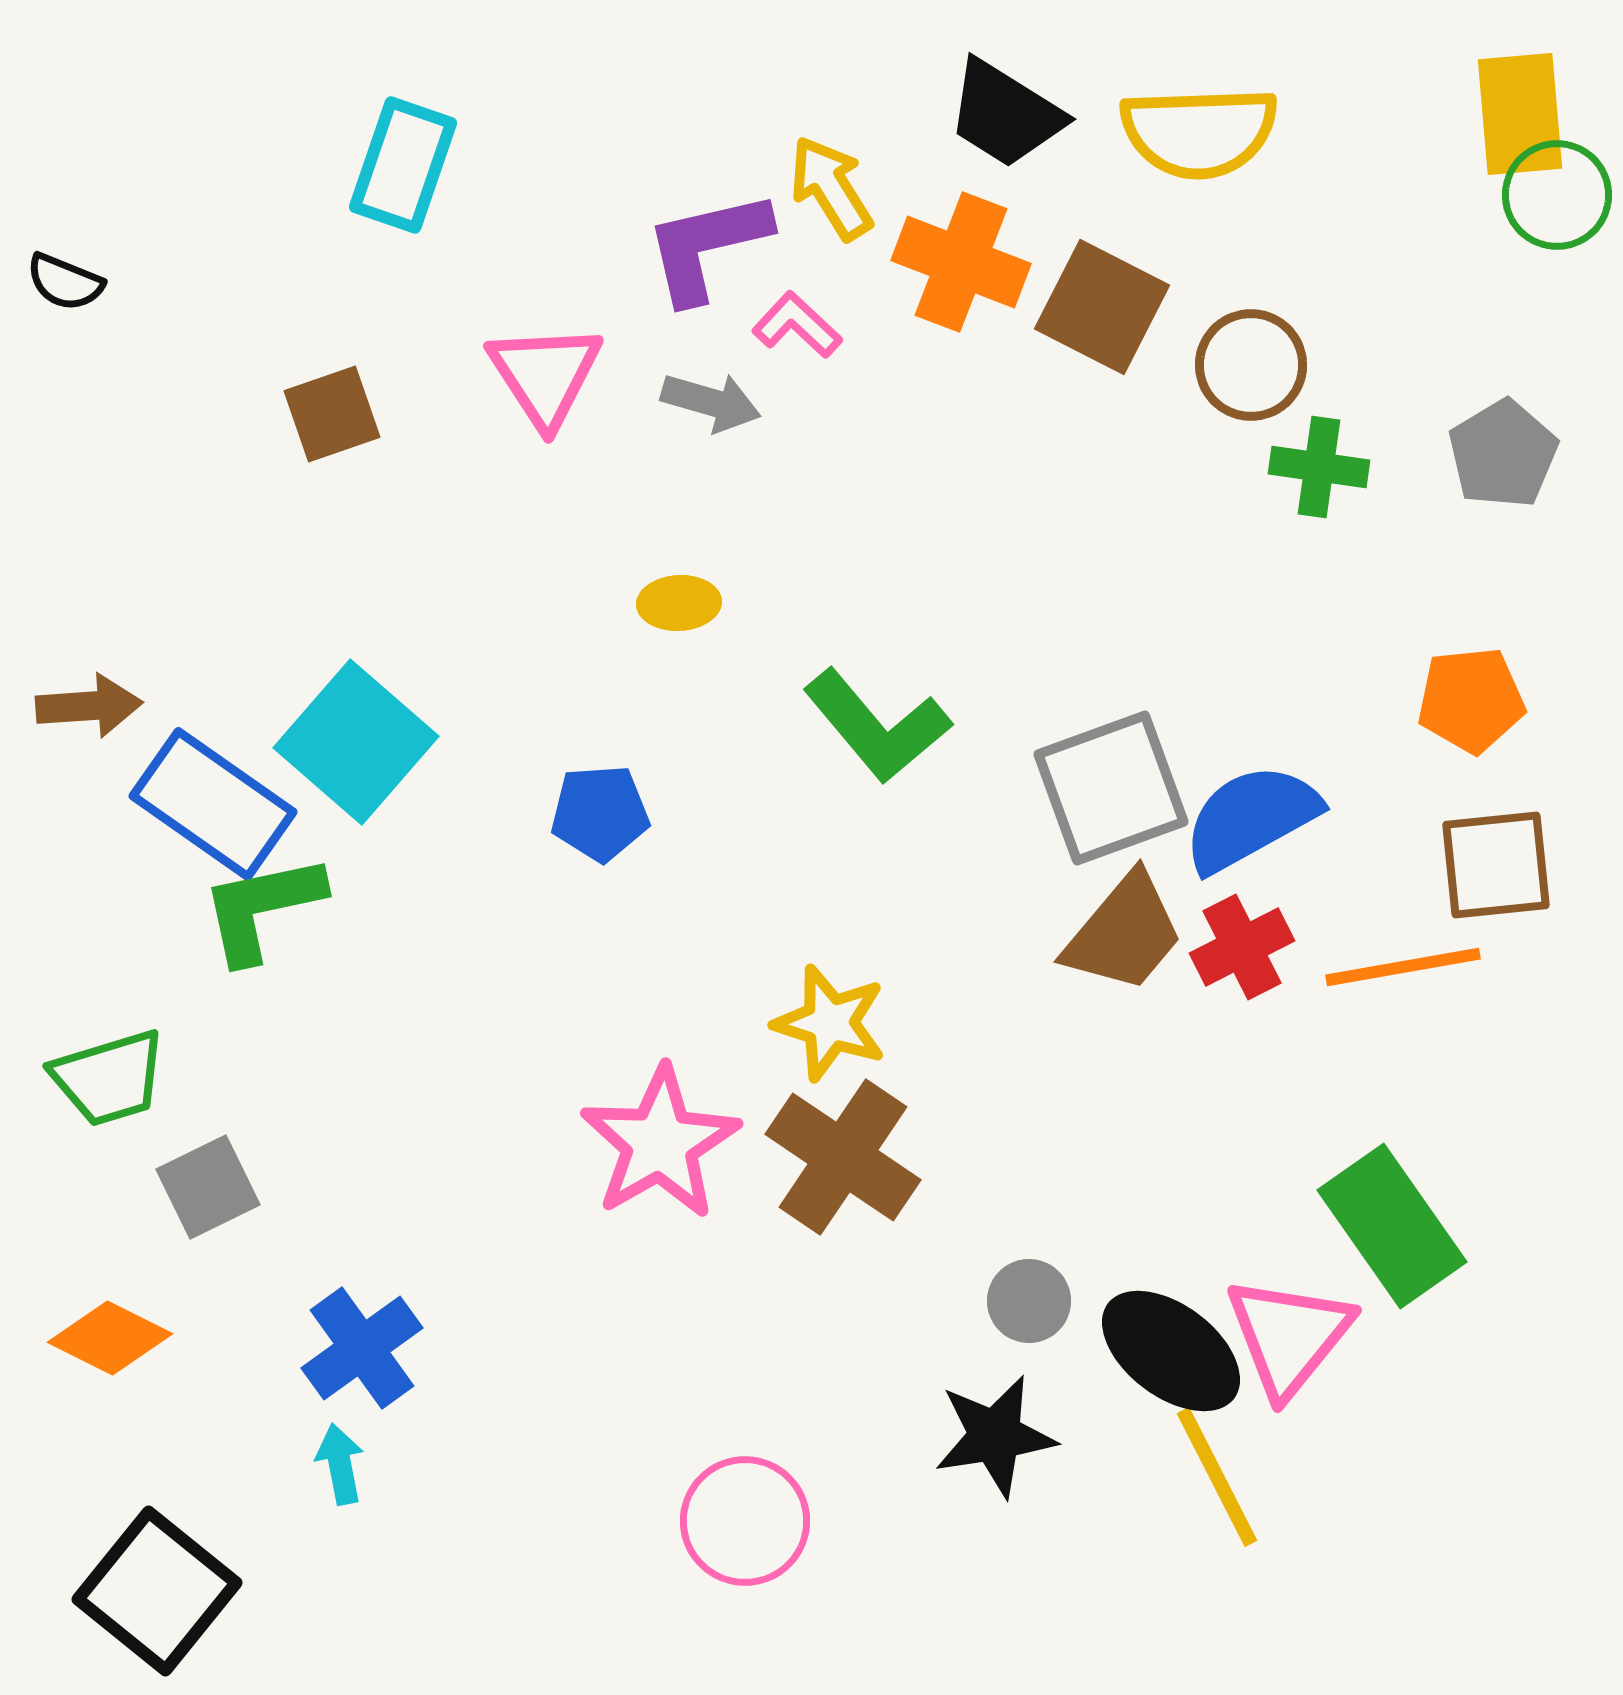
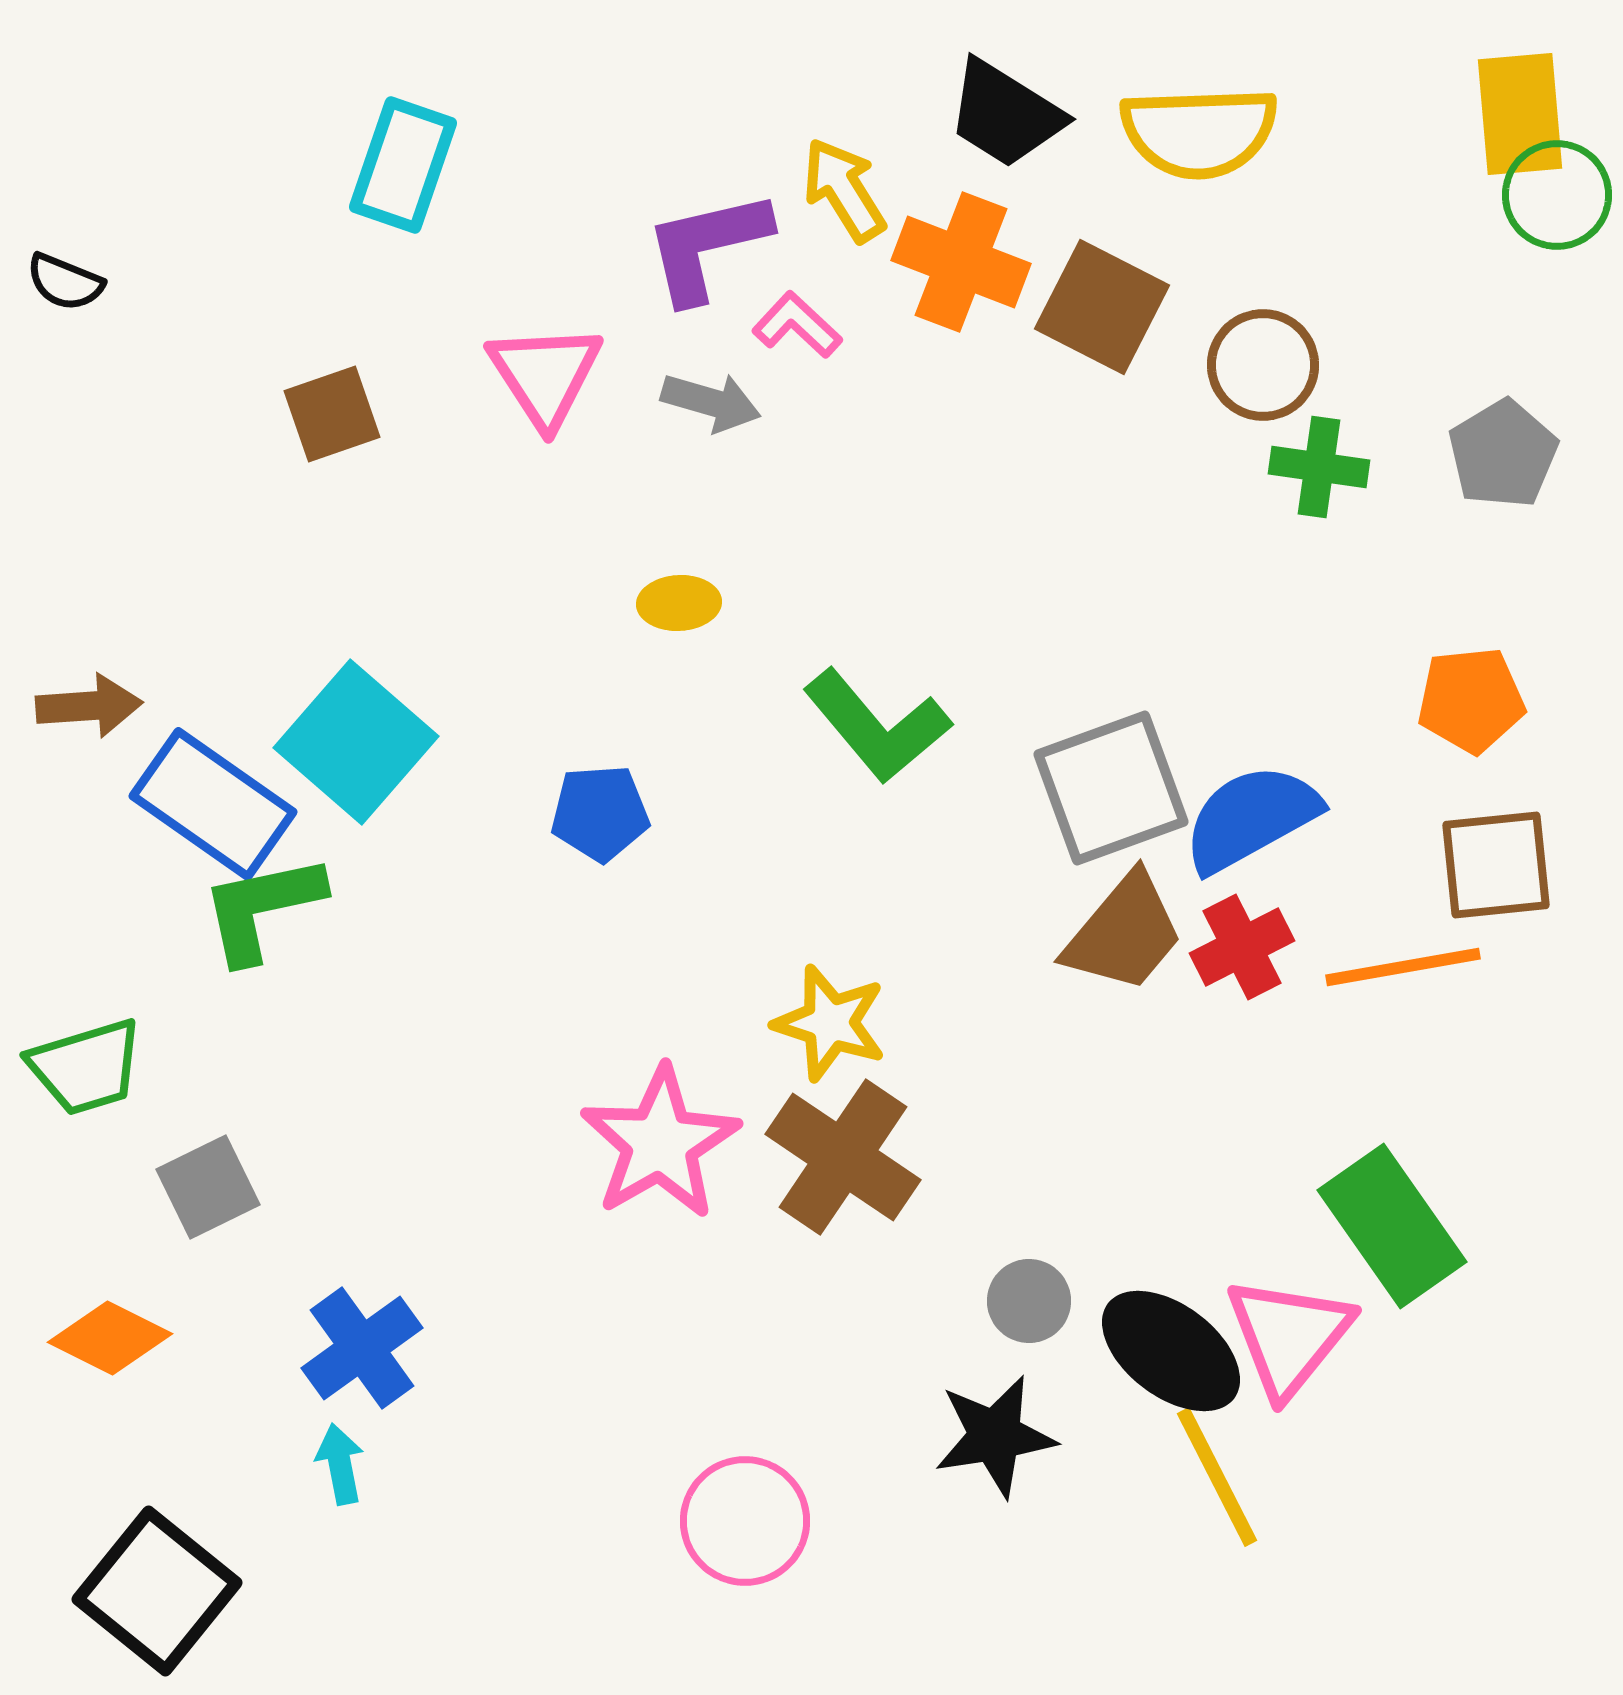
yellow arrow at (831, 188): moved 13 px right, 2 px down
brown circle at (1251, 365): moved 12 px right
green trapezoid at (109, 1078): moved 23 px left, 11 px up
